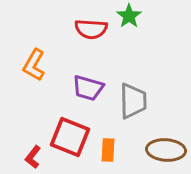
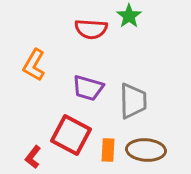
red square: moved 1 px right, 2 px up; rotated 6 degrees clockwise
brown ellipse: moved 20 px left
